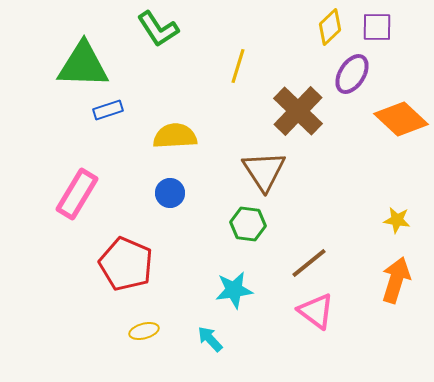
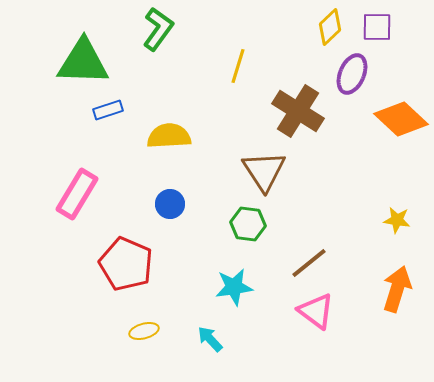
green L-shape: rotated 111 degrees counterclockwise
green triangle: moved 3 px up
purple ellipse: rotated 9 degrees counterclockwise
brown cross: rotated 12 degrees counterclockwise
yellow semicircle: moved 6 px left
blue circle: moved 11 px down
orange arrow: moved 1 px right, 9 px down
cyan star: moved 3 px up
